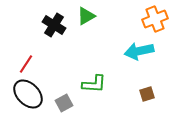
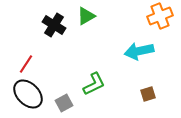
orange cross: moved 5 px right, 3 px up
green L-shape: rotated 30 degrees counterclockwise
brown square: moved 1 px right
